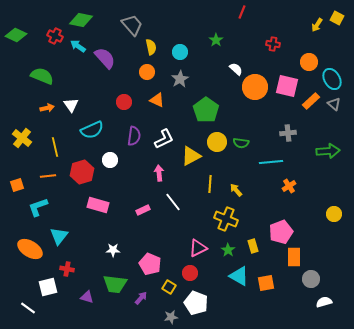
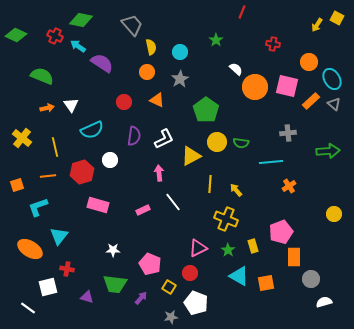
purple semicircle at (105, 58): moved 3 px left, 5 px down; rotated 15 degrees counterclockwise
